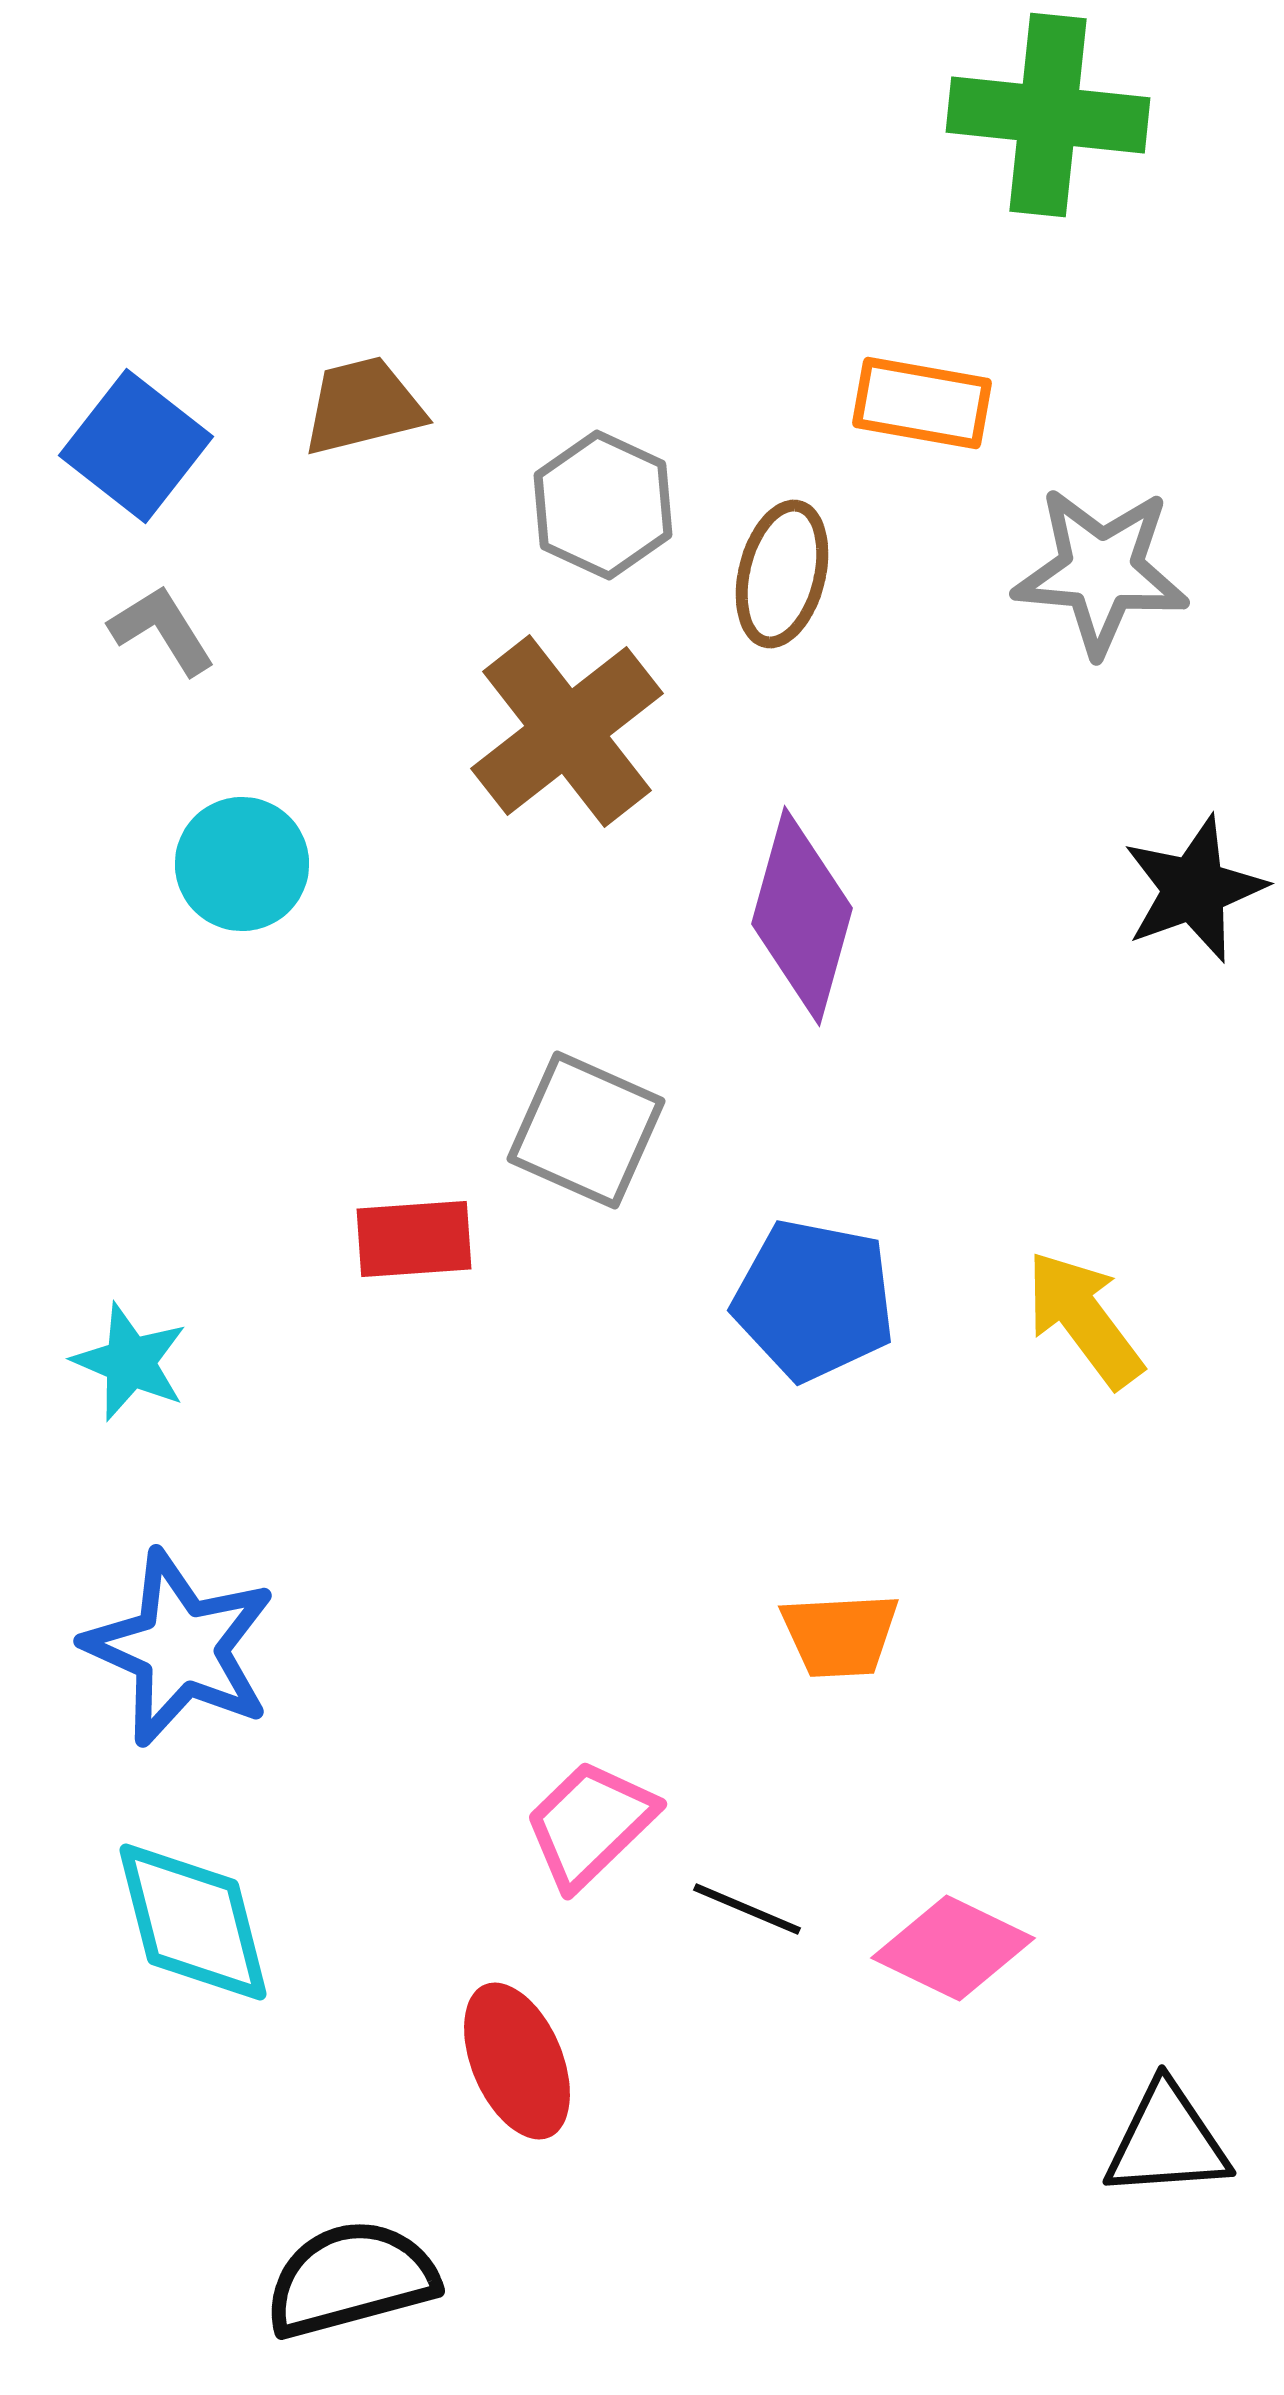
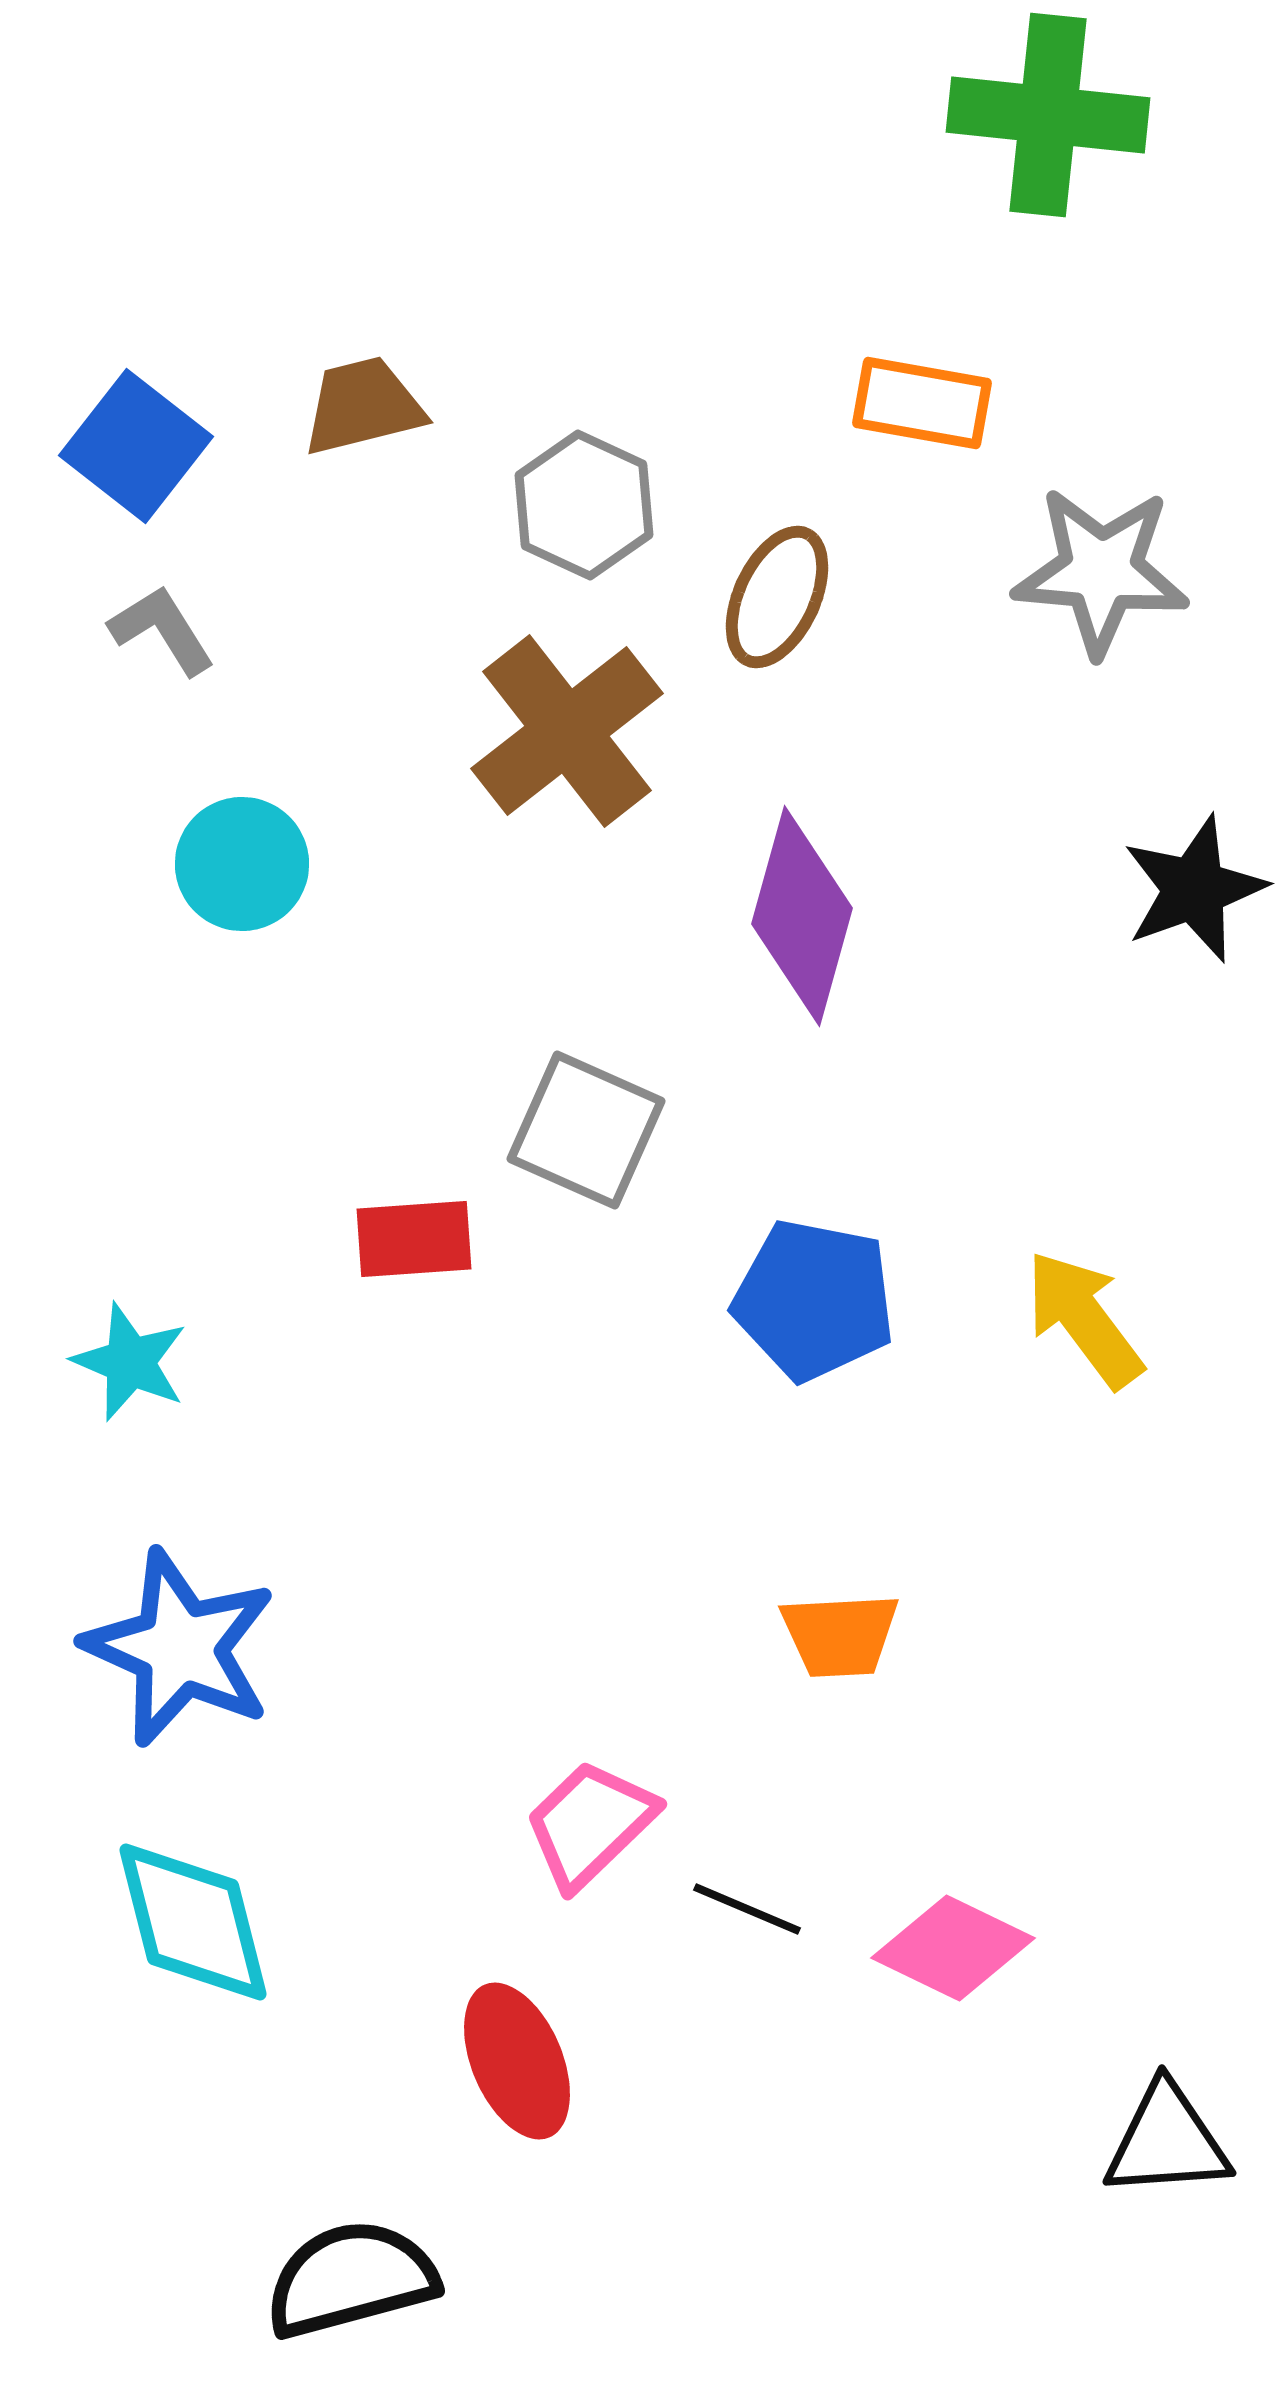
gray hexagon: moved 19 px left
brown ellipse: moved 5 px left, 23 px down; rotated 11 degrees clockwise
